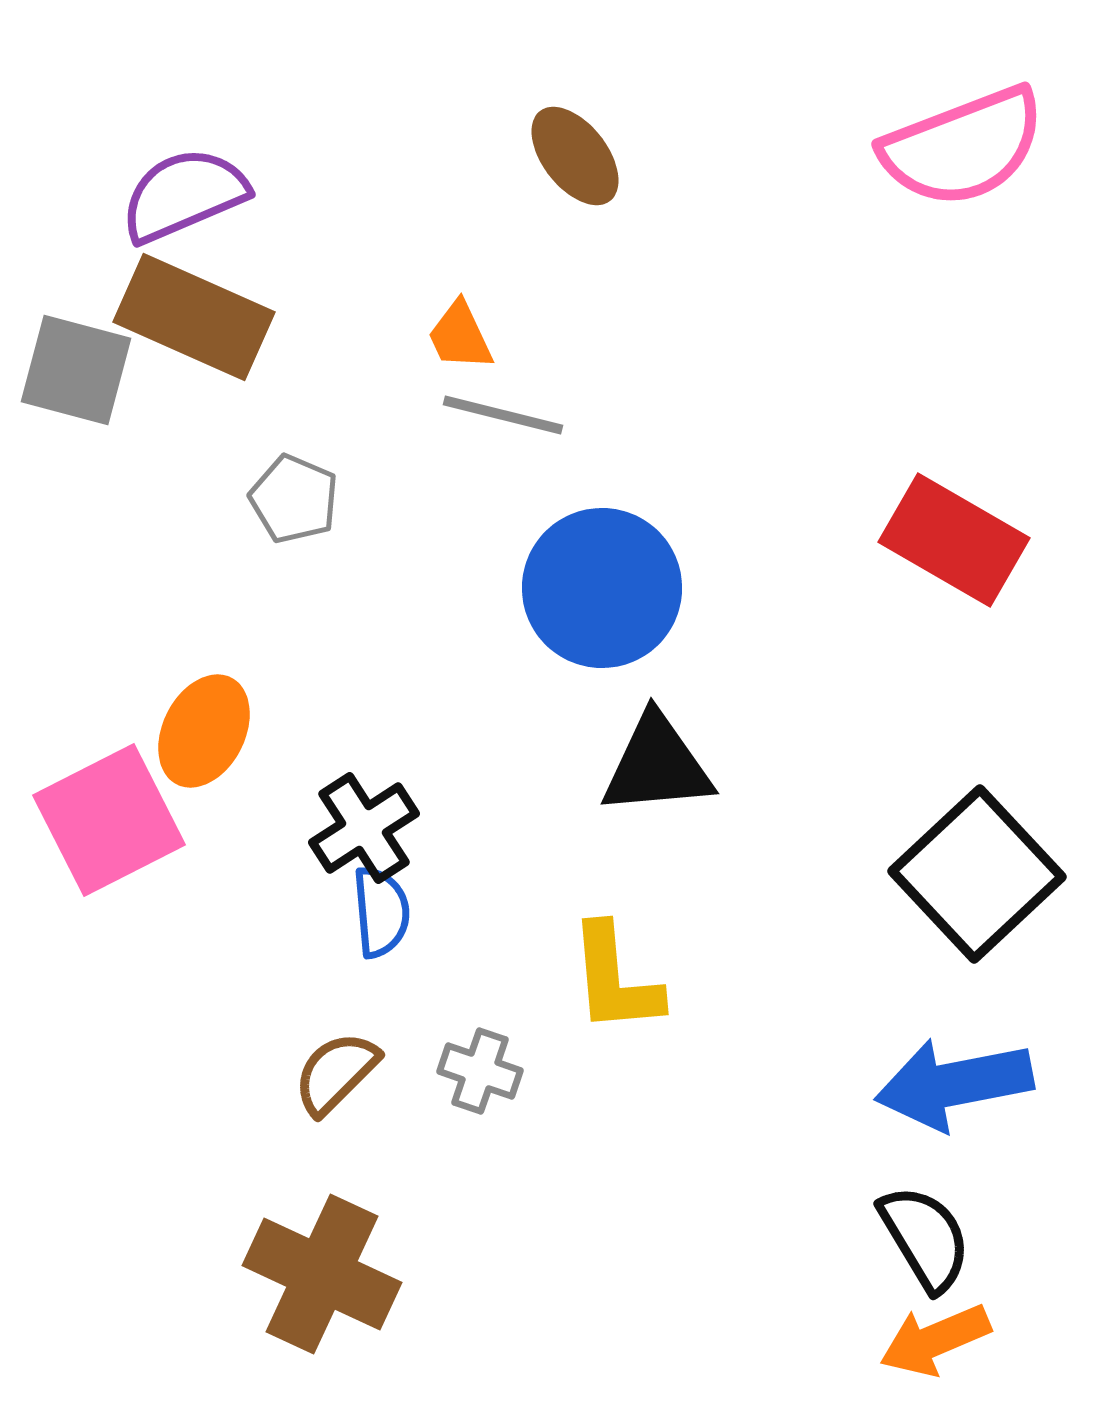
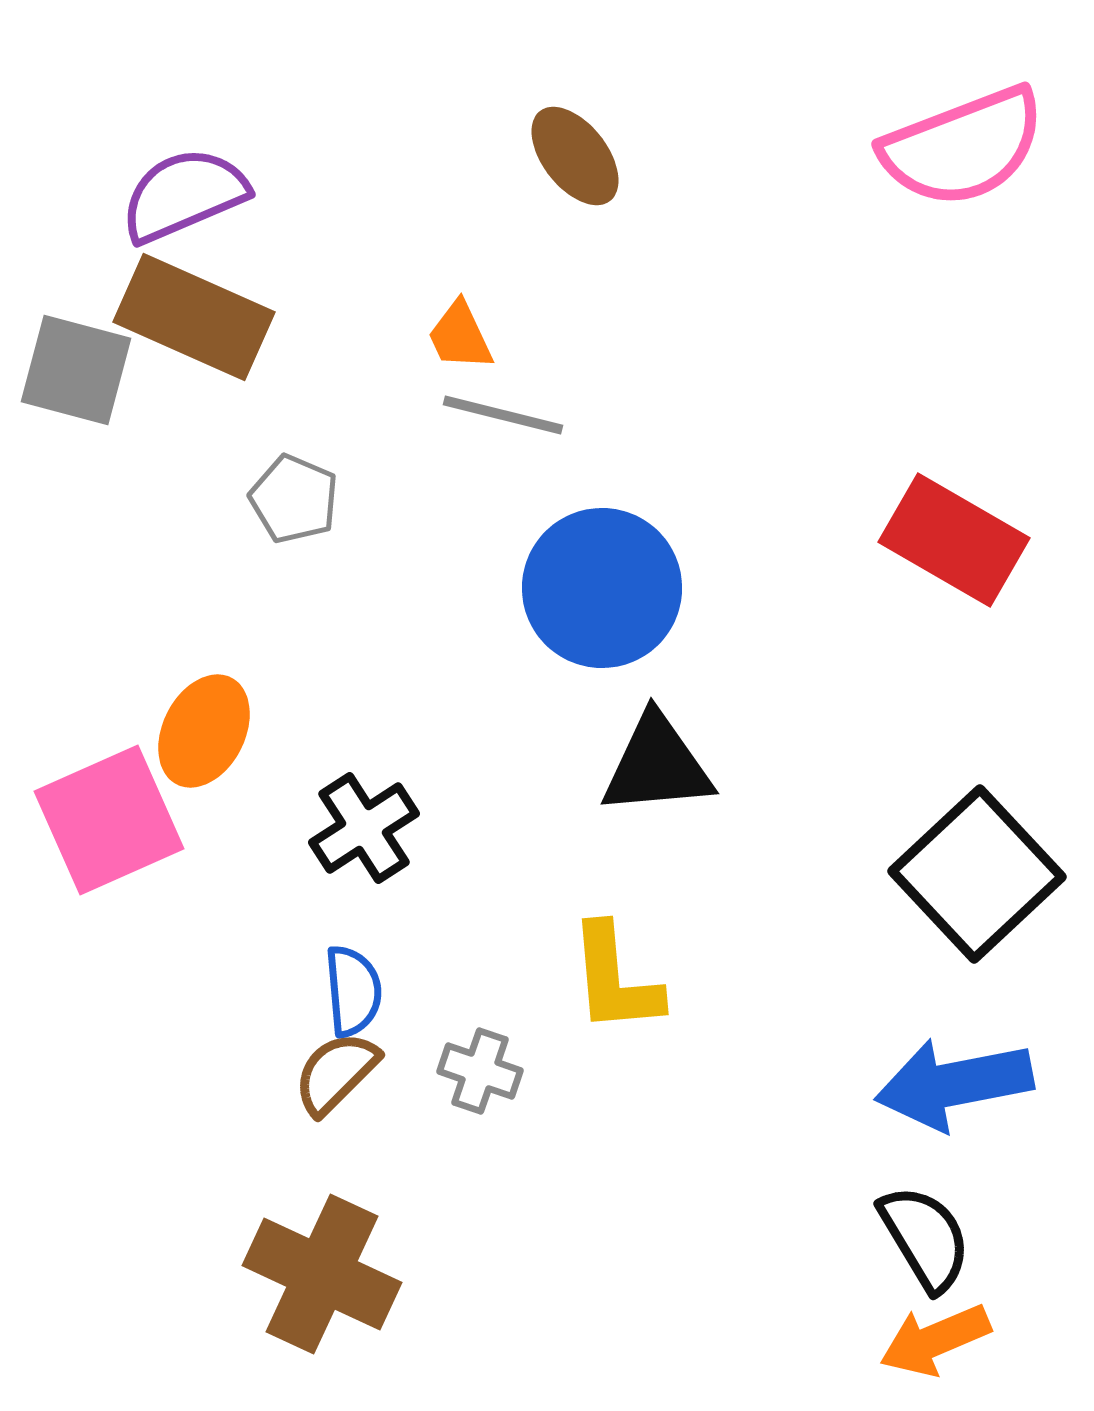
pink square: rotated 3 degrees clockwise
blue semicircle: moved 28 px left, 79 px down
